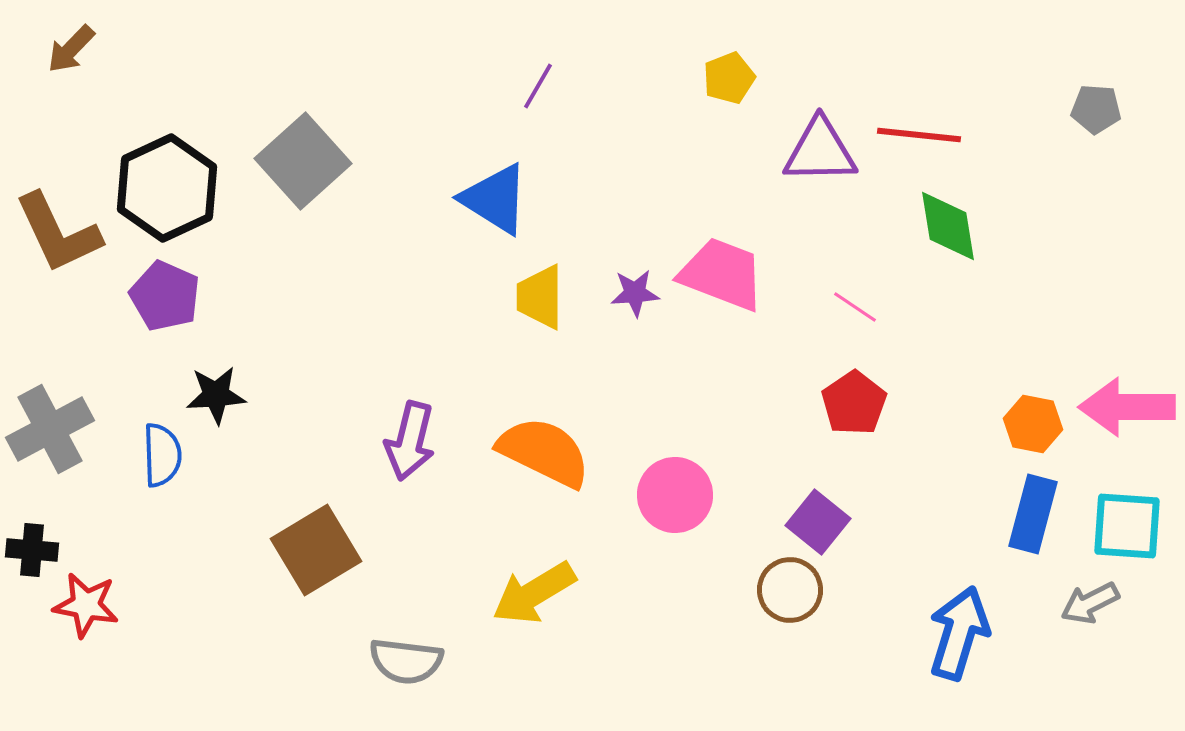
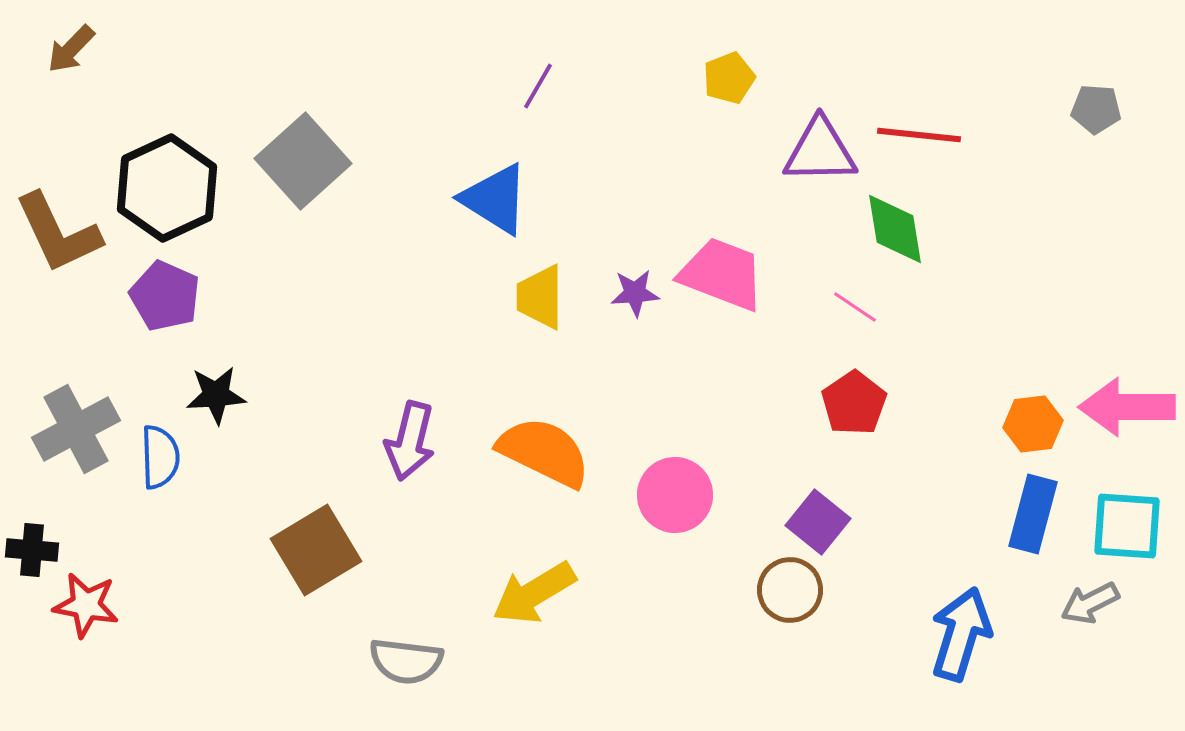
green diamond: moved 53 px left, 3 px down
orange hexagon: rotated 18 degrees counterclockwise
gray cross: moved 26 px right
blue semicircle: moved 2 px left, 2 px down
blue arrow: moved 2 px right, 1 px down
